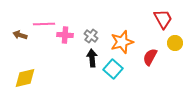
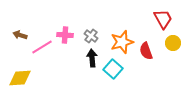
pink line: moved 2 px left, 23 px down; rotated 30 degrees counterclockwise
yellow circle: moved 2 px left
red semicircle: moved 4 px left, 6 px up; rotated 48 degrees counterclockwise
yellow diamond: moved 5 px left; rotated 10 degrees clockwise
